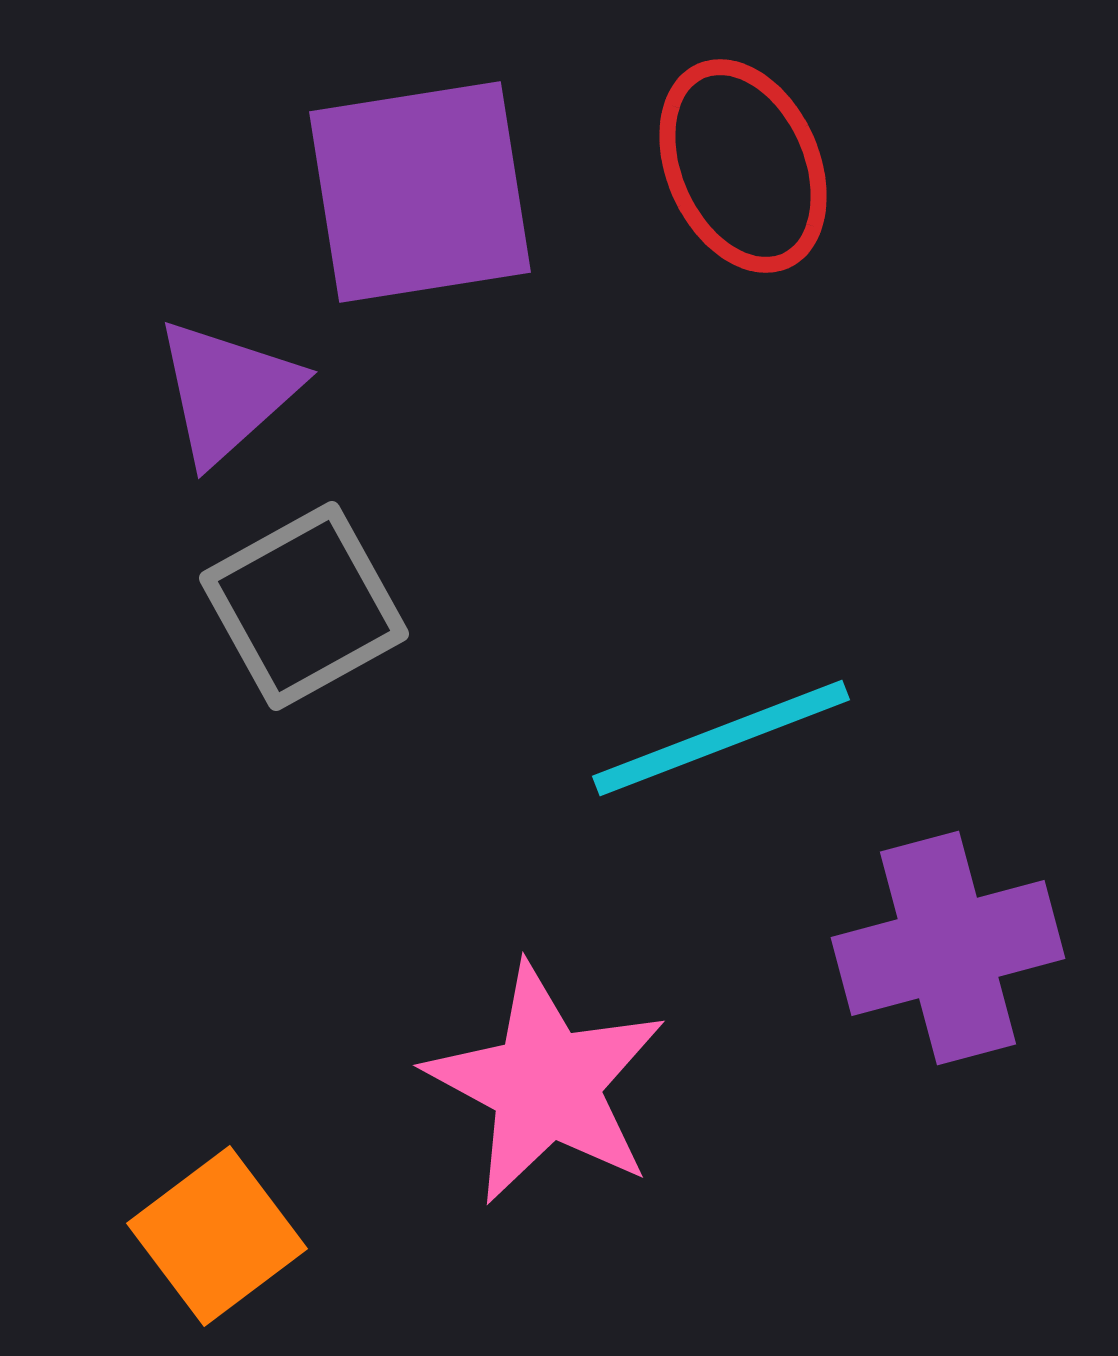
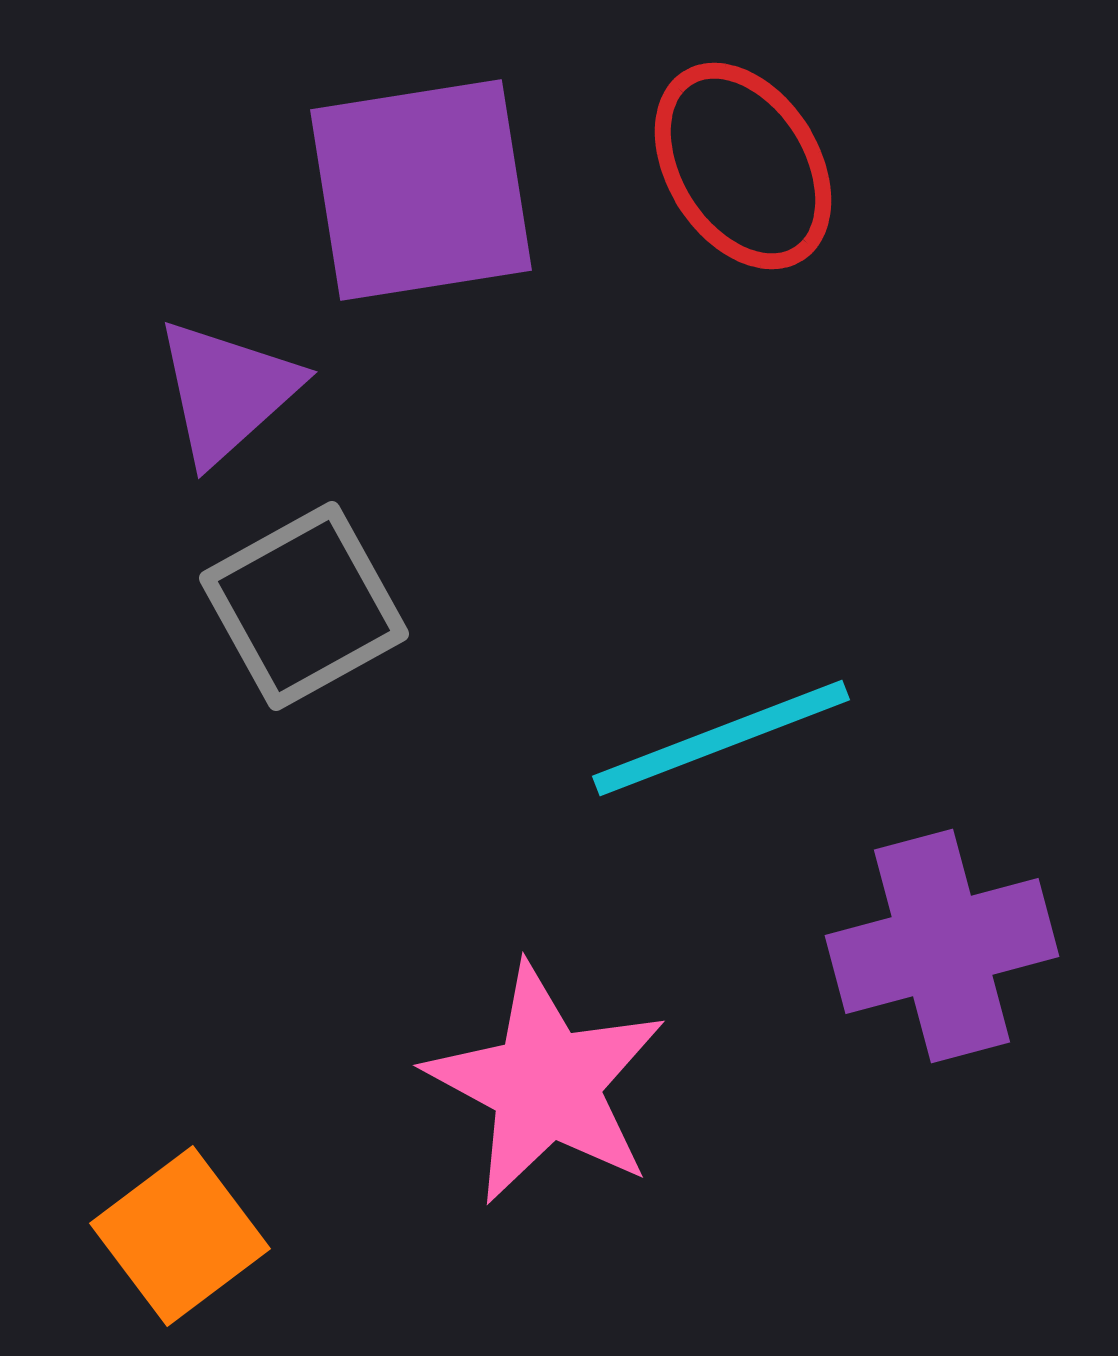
red ellipse: rotated 8 degrees counterclockwise
purple square: moved 1 px right, 2 px up
purple cross: moved 6 px left, 2 px up
orange square: moved 37 px left
